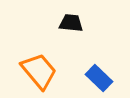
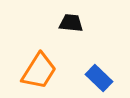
orange trapezoid: rotated 72 degrees clockwise
